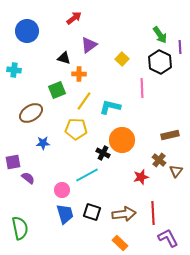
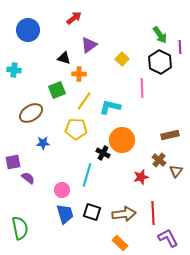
blue circle: moved 1 px right, 1 px up
cyan line: rotated 45 degrees counterclockwise
